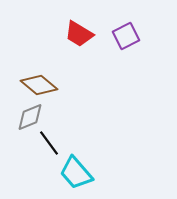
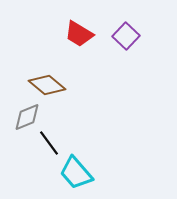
purple square: rotated 20 degrees counterclockwise
brown diamond: moved 8 px right
gray diamond: moved 3 px left
